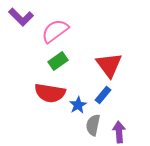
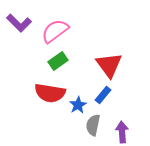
purple L-shape: moved 2 px left, 6 px down
purple arrow: moved 3 px right
